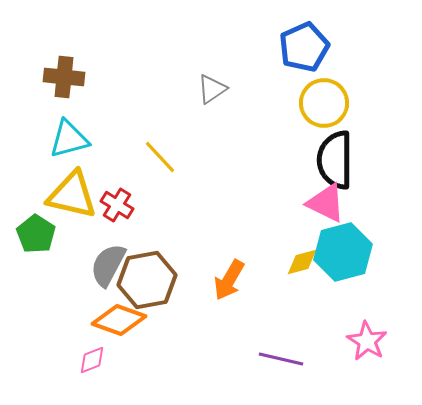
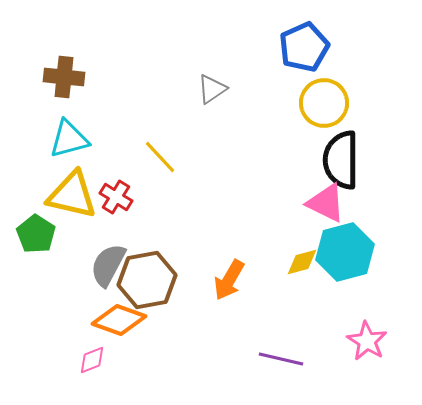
black semicircle: moved 6 px right
red cross: moved 1 px left, 8 px up
cyan hexagon: moved 2 px right
